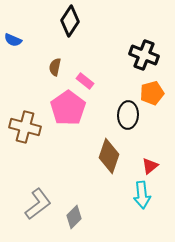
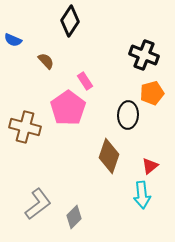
brown semicircle: moved 9 px left, 6 px up; rotated 126 degrees clockwise
pink rectangle: rotated 18 degrees clockwise
